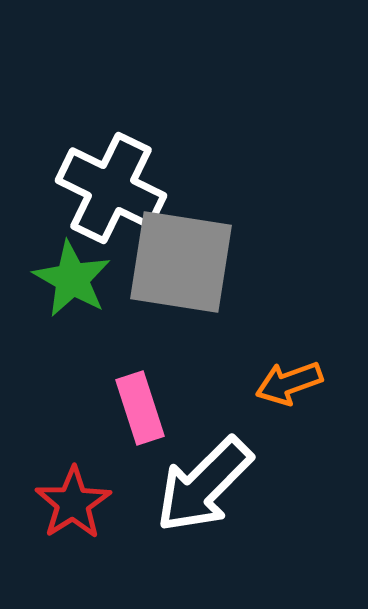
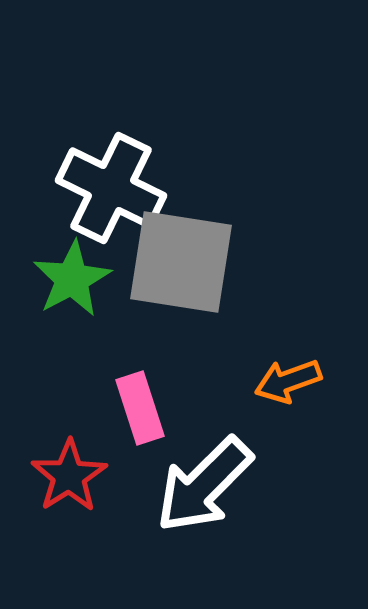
green star: rotated 14 degrees clockwise
orange arrow: moved 1 px left, 2 px up
red star: moved 4 px left, 27 px up
